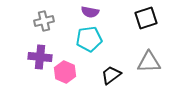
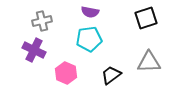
gray cross: moved 2 px left
purple cross: moved 6 px left, 7 px up; rotated 20 degrees clockwise
pink hexagon: moved 1 px right, 1 px down
